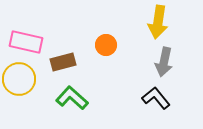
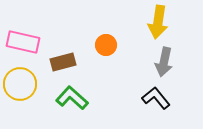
pink rectangle: moved 3 px left
yellow circle: moved 1 px right, 5 px down
